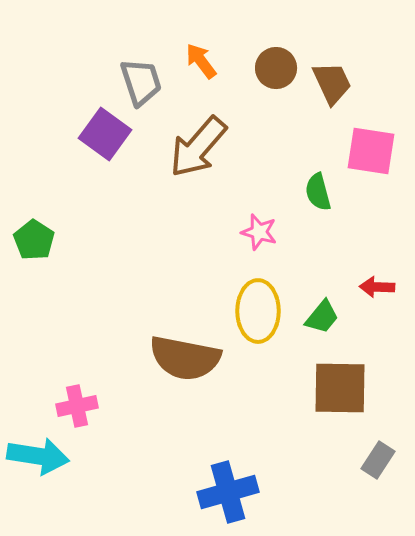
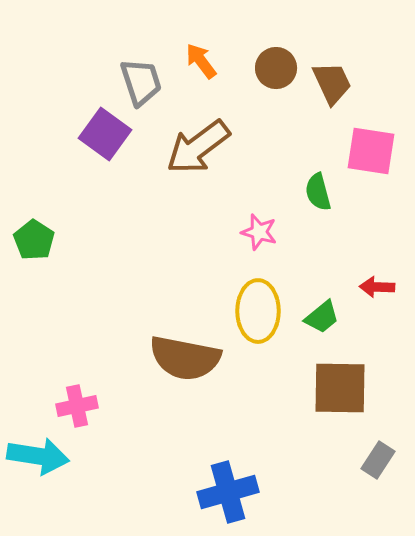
brown arrow: rotated 12 degrees clockwise
green trapezoid: rotated 12 degrees clockwise
